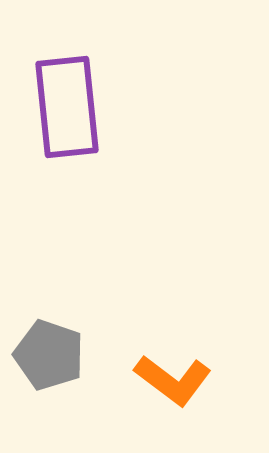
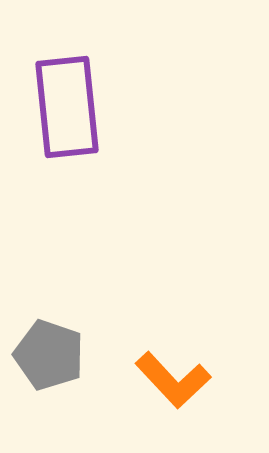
orange L-shape: rotated 10 degrees clockwise
